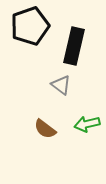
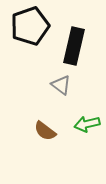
brown semicircle: moved 2 px down
